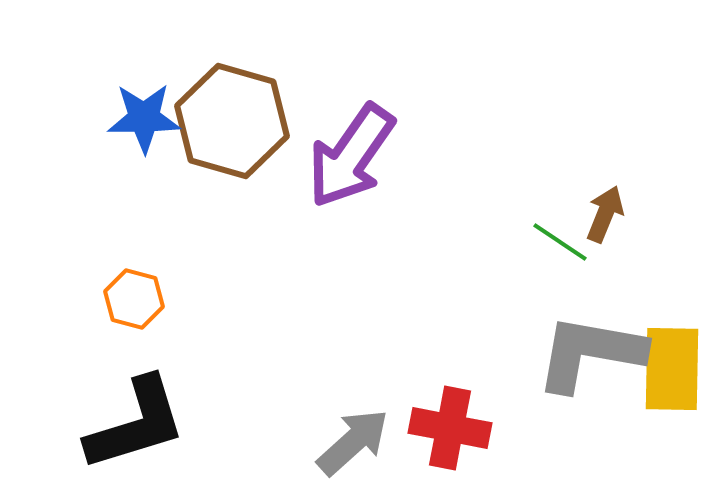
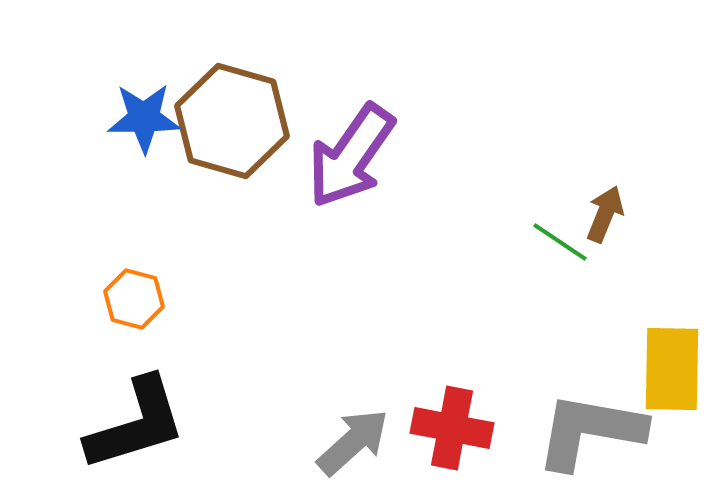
gray L-shape: moved 78 px down
red cross: moved 2 px right
